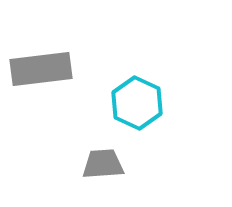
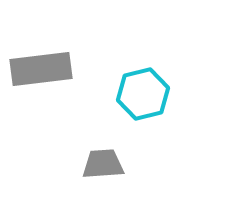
cyan hexagon: moved 6 px right, 9 px up; rotated 21 degrees clockwise
